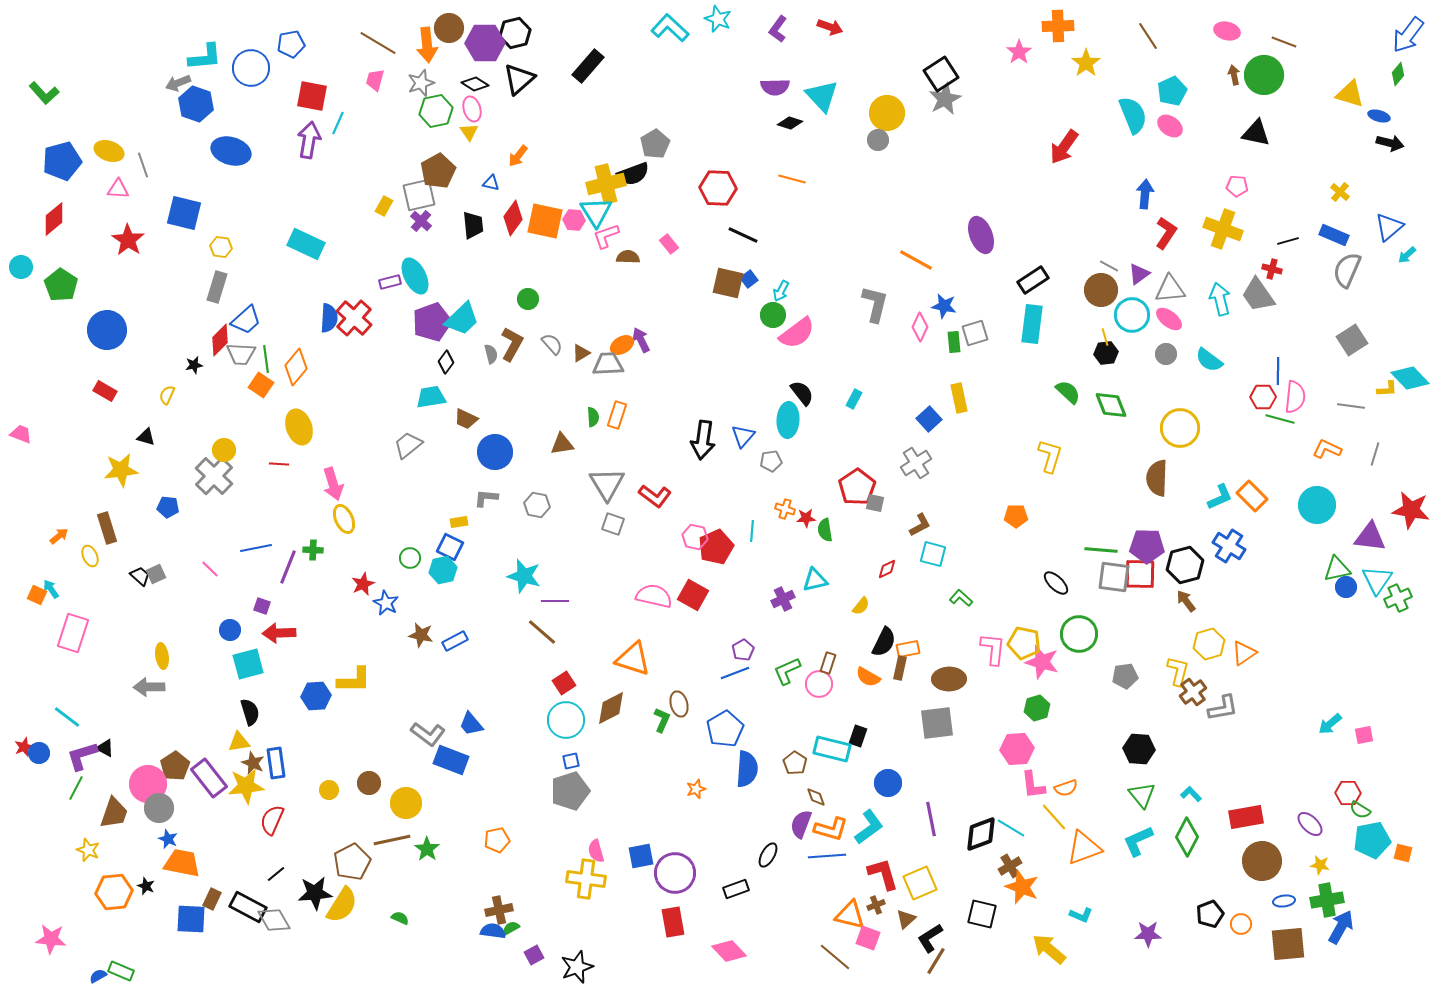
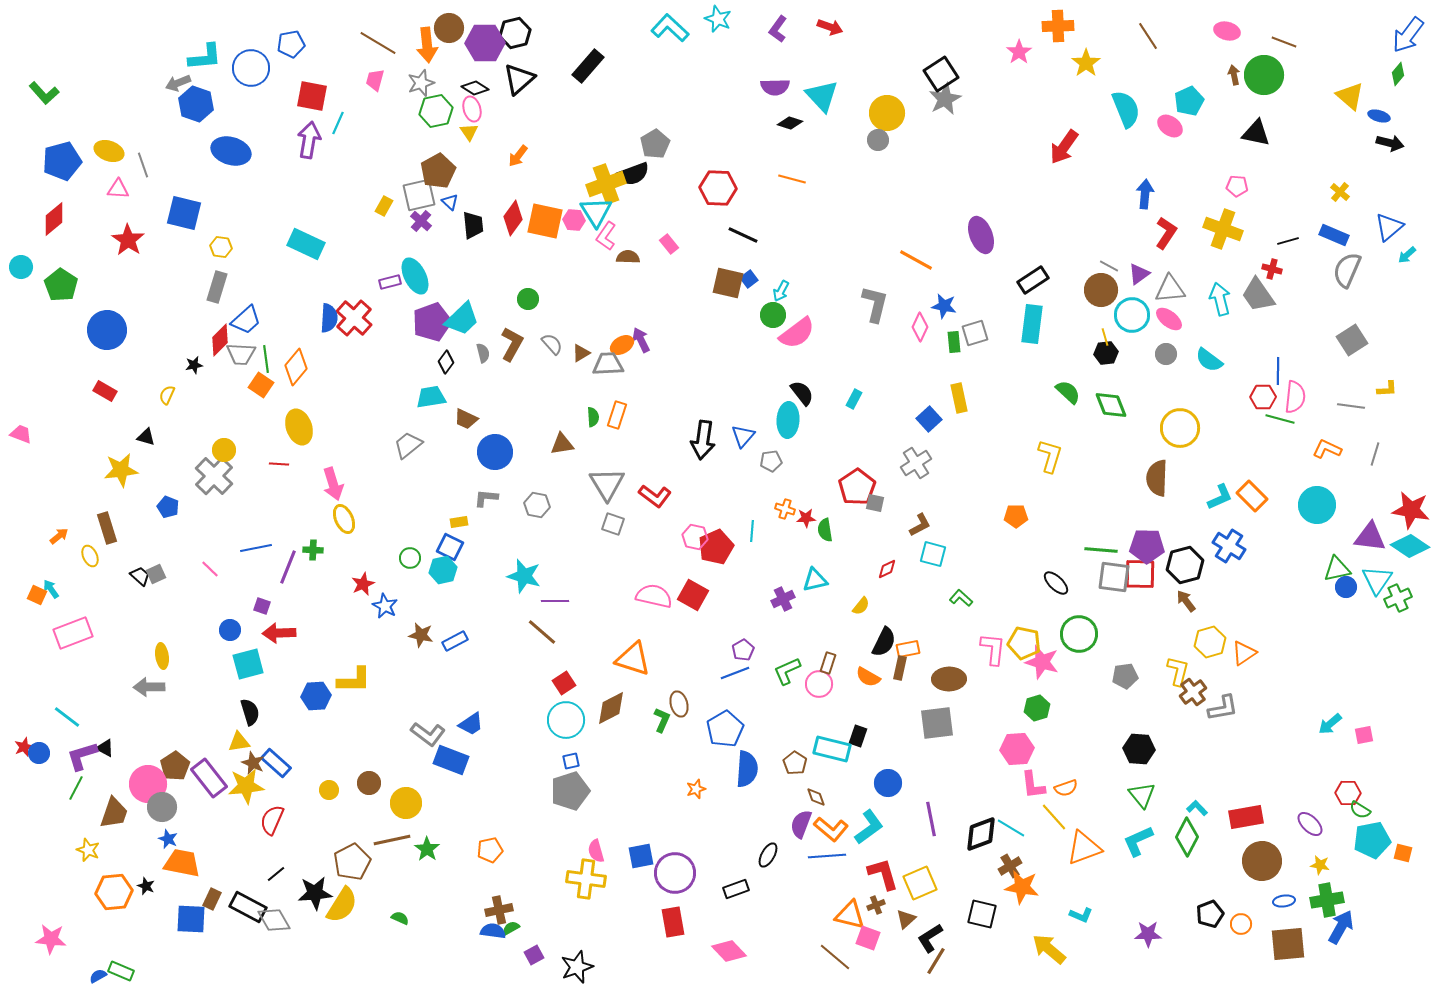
black diamond at (475, 84): moved 4 px down
cyan pentagon at (1172, 91): moved 17 px right, 10 px down
yellow triangle at (1350, 94): moved 2 px down; rotated 24 degrees clockwise
cyan semicircle at (1133, 115): moved 7 px left, 6 px up
blue triangle at (491, 183): moved 41 px left, 19 px down; rotated 30 degrees clockwise
yellow cross at (606, 184): rotated 6 degrees counterclockwise
pink L-shape at (606, 236): rotated 36 degrees counterclockwise
gray semicircle at (491, 354): moved 8 px left, 1 px up
cyan diamond at (1410, 378): moved 168 px down; rotated 12 degrees counterclockwise
blue pentagon at (168, 507): rotated 15 degrees clockwise
blue star at (386, 603): moved 1 px left, 3 px down
pink rectangle at (73, 633): rotated 51 degrees clockwise
yellow hexagon at (1209, 644): moved 1 px right, 2 px up
blue trapezoid at (471, 724): rotated 84 degrees counterclockwise
blue rectangle at (276, 763): rotated 40 degrees counterclockwise
cyan L-shape at (1191, 794): moved 6 px right, 14 px down
gray circle at (159, 808): moved 3 px right, 1 px up
orange L-shape at (831, 829): rotated 24 degrees clockwise
orange pentagon at (497, 840): moved 7 px left, 10 px down
orange star at (1022, 887): rotated 12 degrees counterclockwise
